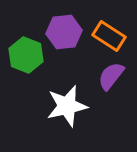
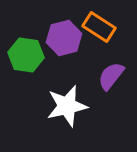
purple hexagon: moved 6 px down; rotated 8 degrees counterclockwise
orange rectangle: moved 10 px left, 9 px up
green hexagon: rotated 12 degrees counterclockwise
